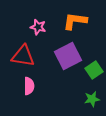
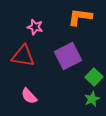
orange L-shape: moved 5 px right, 4 px up
pink star: moved 3 px left
green square: moved 7 px down; rotated 12 degrees counterclockwise
pink semicircle: moved 10 px down; rotated 138 degrees clockwise
green star: rotated 14 degrees counterclockwise
